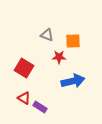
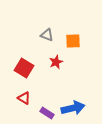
red star: moved 3 px left, 5 px down; rotated 24 degrees counterclockwise
blue arrow: moved 27 px down
purple rectangle: moved 7 px right, 6 px down
